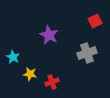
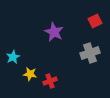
purple star: moved 5 px right, 3 px up
gray cross: moved 3 px right
cyan star: rotated 16 degrees clockwise
red cross: moved 2 px left, 1 px up
